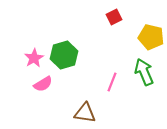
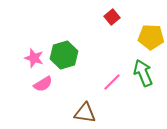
red square: moved 2 px left; rotated 14 degrees counterclockwise
yellow pentagon: rotated 10 degrees counterclockwise
pink star: rotated 24 degrees counterclockwise
green arrow: moved 1 px left, 1 px down
pink line: rotated 24 degrees clockwise
